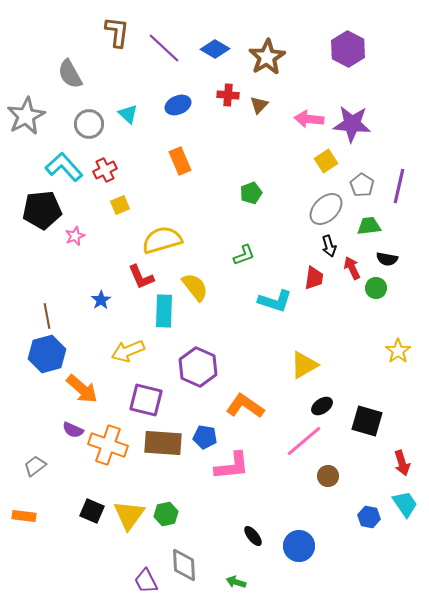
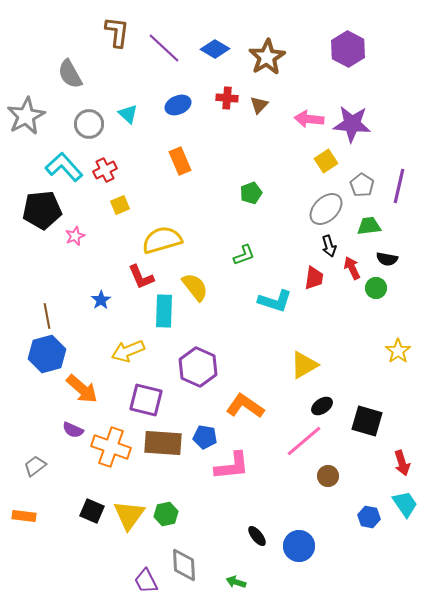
red cross at (228, 95): moved 1 px left, 3 px down
orange cross at (108, 445): moved 3 px right, 2 px down
black ellipse at (253, 536): moved 4 px right
